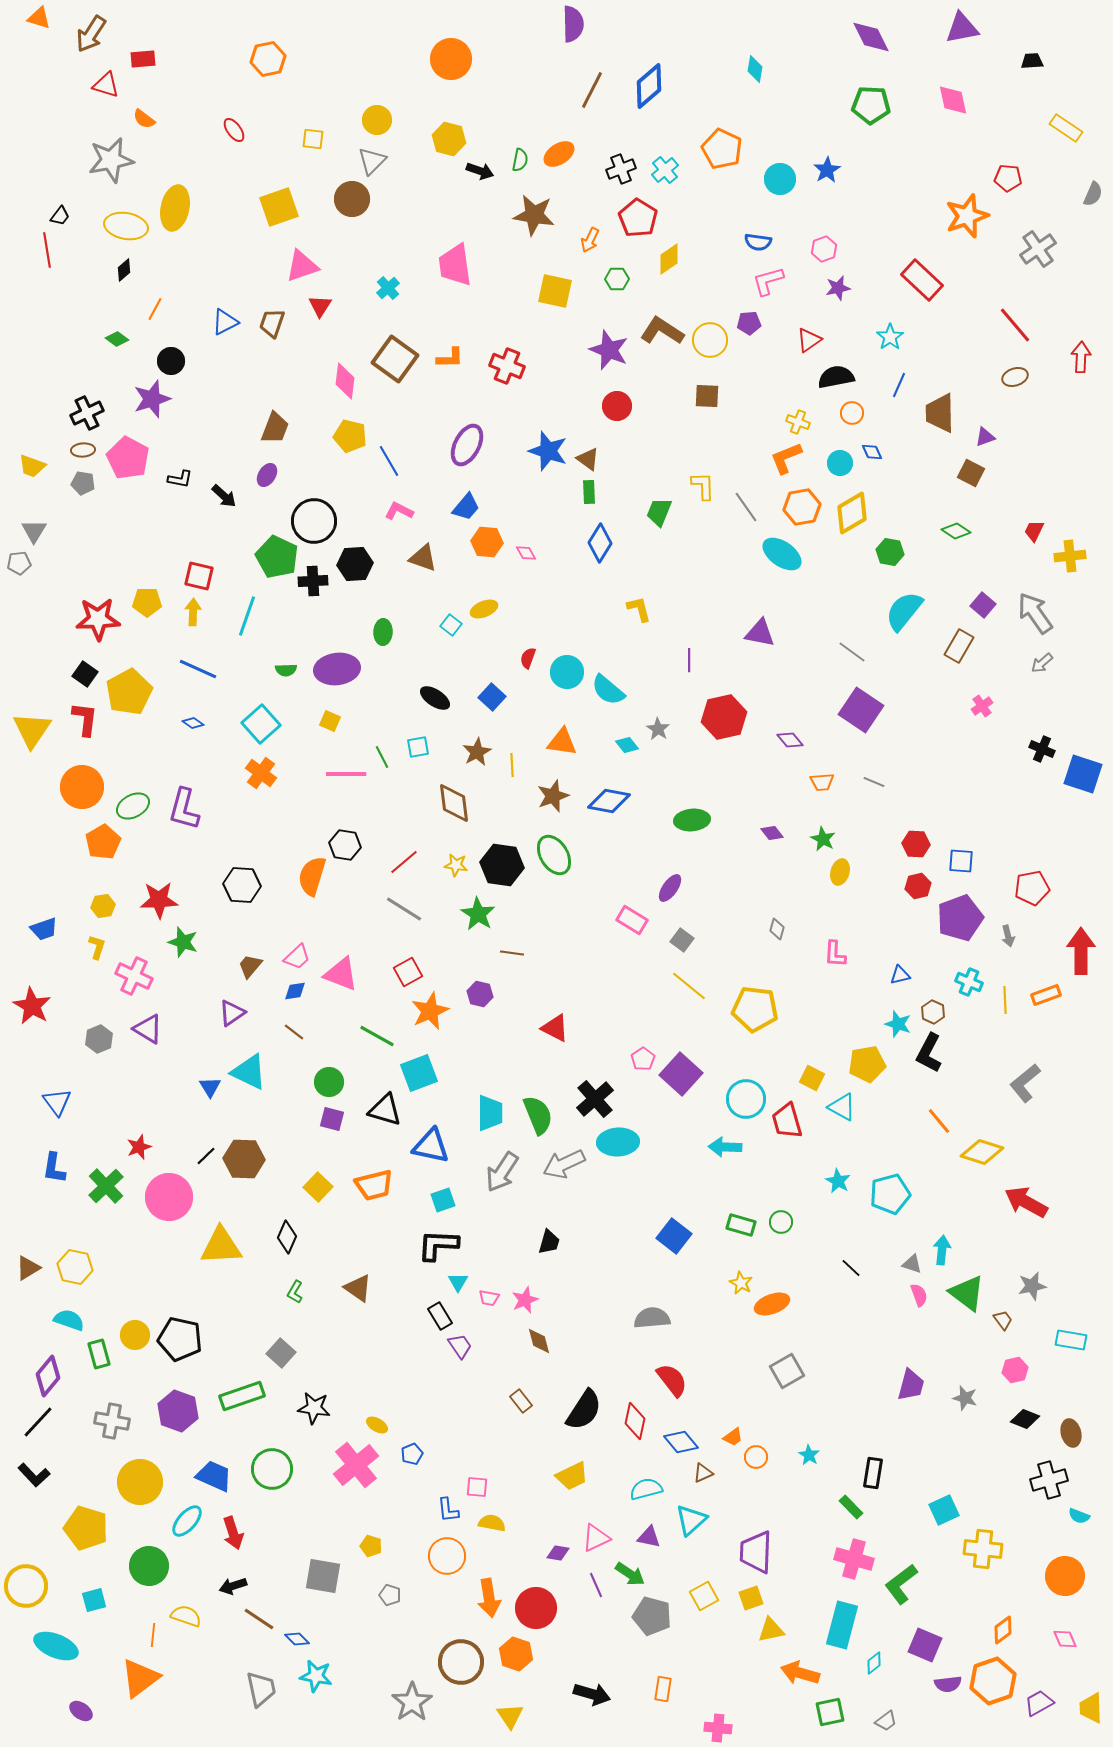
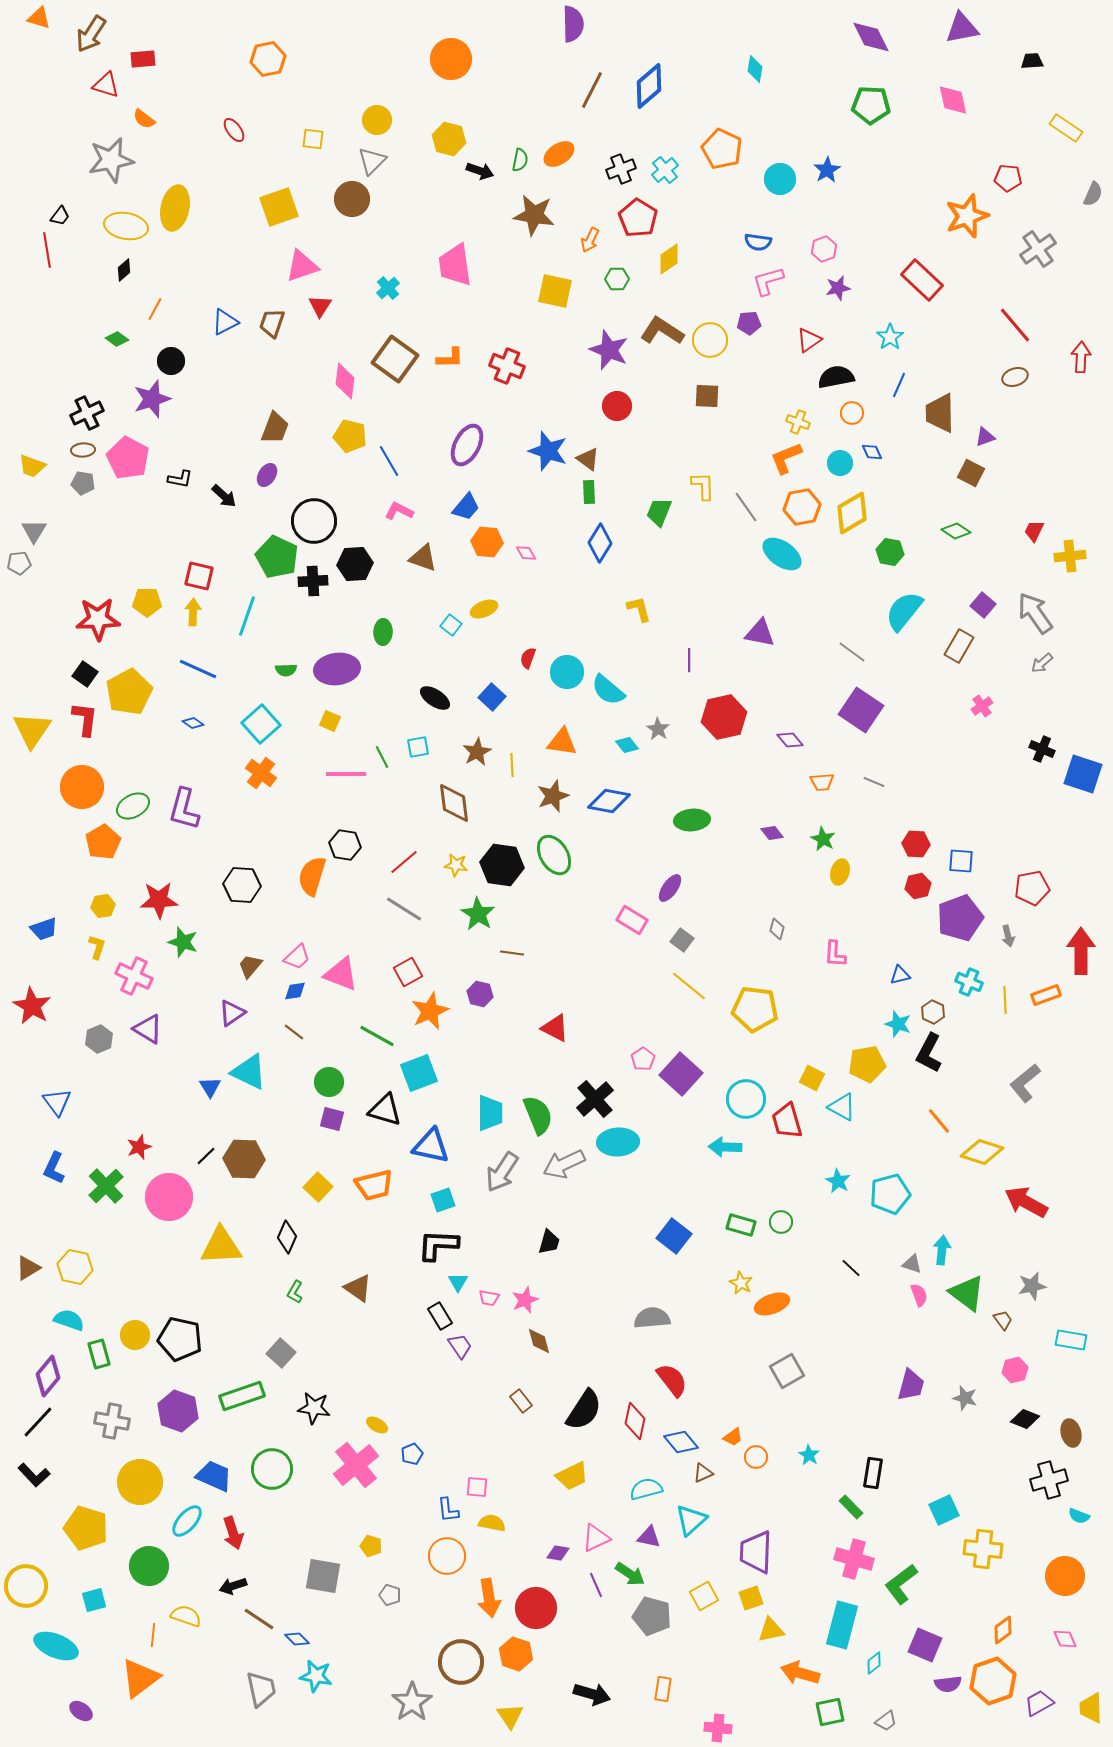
blue L-shape at (54, 1168): rotated 16 degrees clockwise
